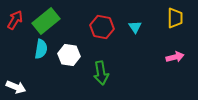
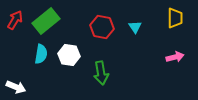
cyan semicircle: moved 5 px down
